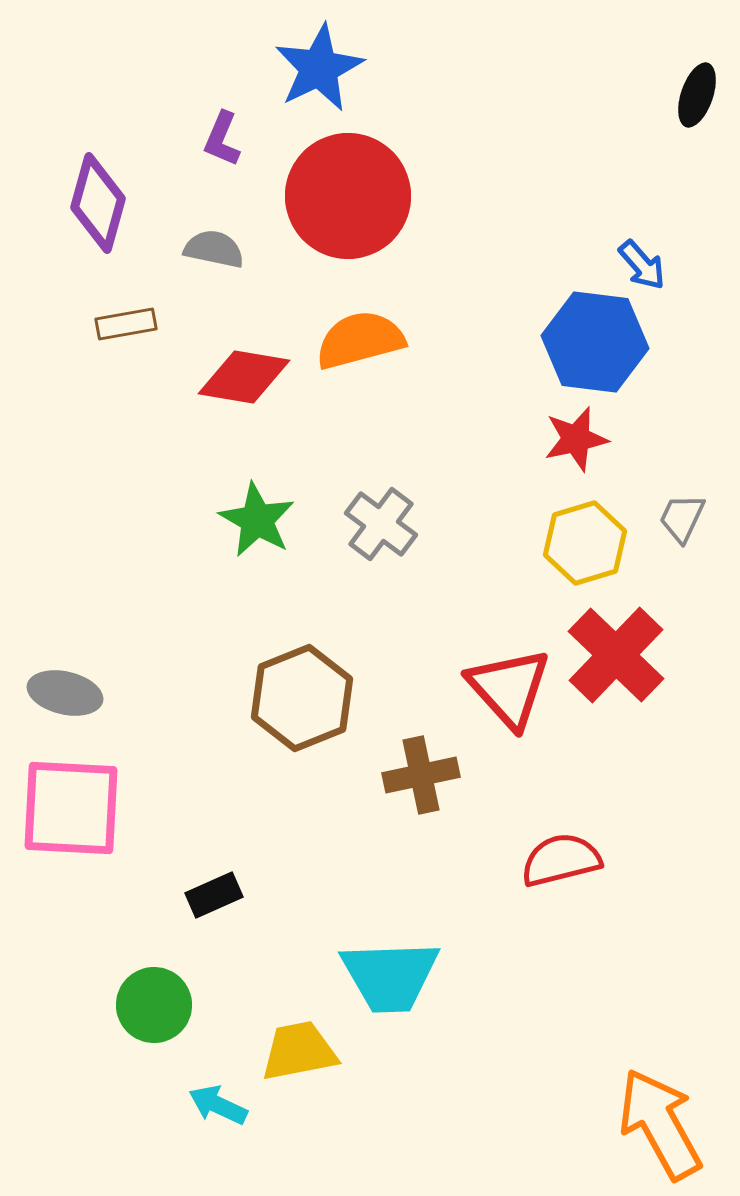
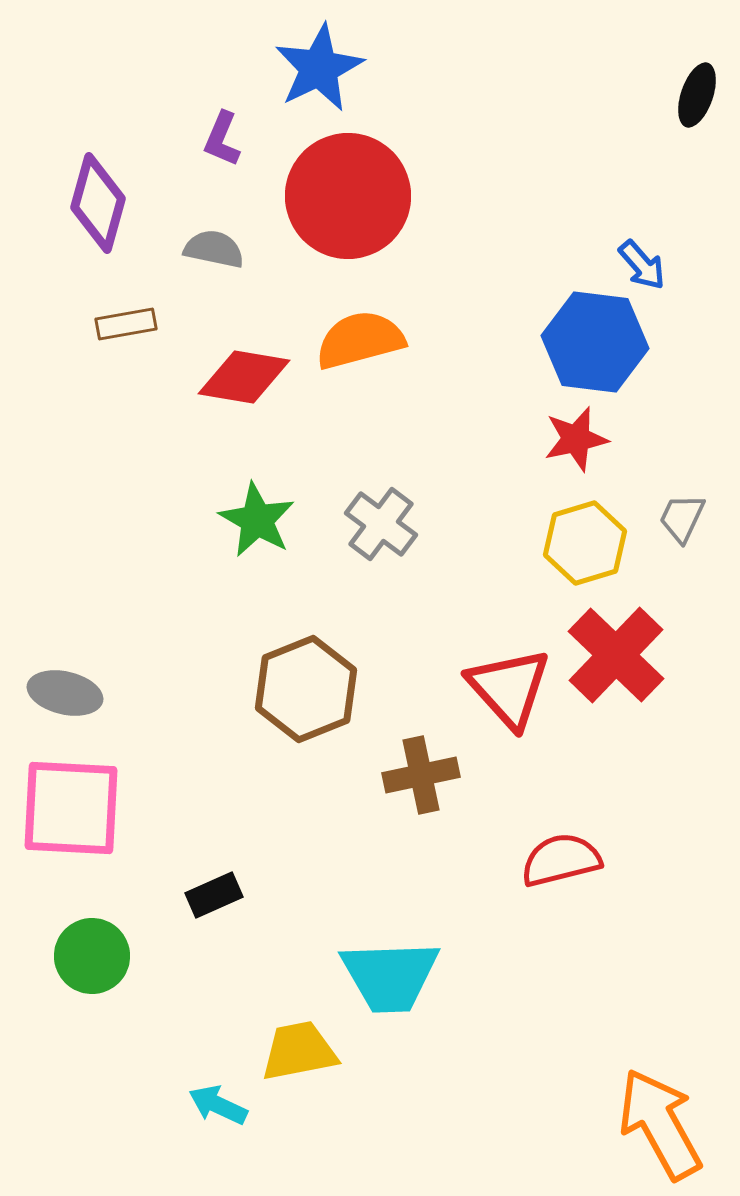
brown hexagon: moved 4 px right, 9 px up
green circle: moved 62 px left, 49 px up
